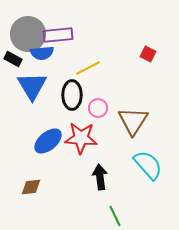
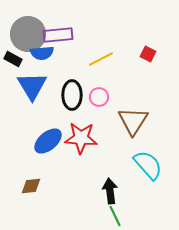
yellow line: moved 13 px right, 9 px up
pink circle: moved 1 px right, 11 px up
black arrow: moved 10 px right, 14 px down
brown diamond: moved 1 px up
